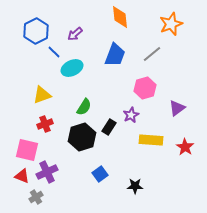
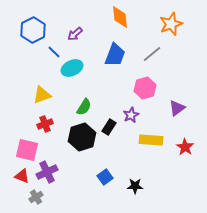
blue hexagon: moved 3 px left, 1 px up
blue square: moved 5 px right, 3 px down
